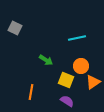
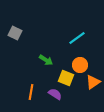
gray square: moved 5 px down
cyan line: rotated 24 degrees counterclockwise
orange circle: moved 1 px left, 1 px up
yellow square: moved 2 px up
purple semicircle: moved 12 px left, 7 px up
